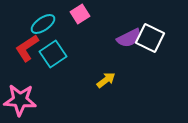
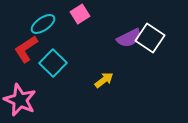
white square: rotated 8 degrees clockwise
red L-shape: moved 1 px left, 1 px down
cyan square: moved 9 px down; rotated 12 degrees counterclockwise
yellow arrow: moved 2 px left
pink star: rotated 20 degrees clockwise
